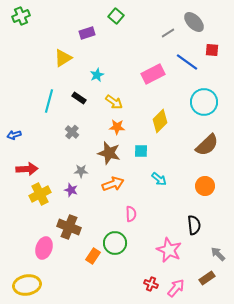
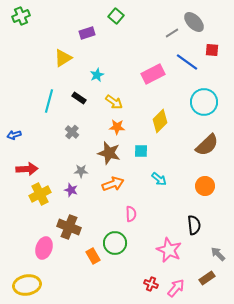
gray line: moved 4 px right
orange rectangle: rotated 63 degrees counterclockwise
